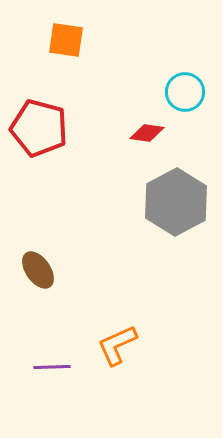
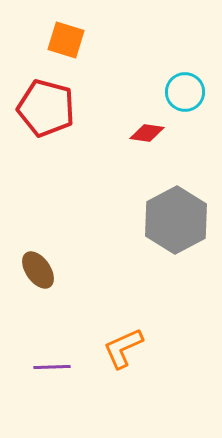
orange square: rotated 9 degrees clockwise
red pentagon: moved 7 px right, 20 px up
gray hexagon: moved 18 px down
orange L-shape: moved 6 px right, 3 px down
